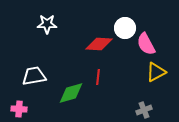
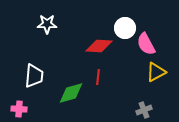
red diamond: moved 2 px down
white trapezoid: rotated 105 degrees clockwise
